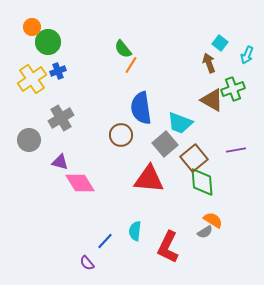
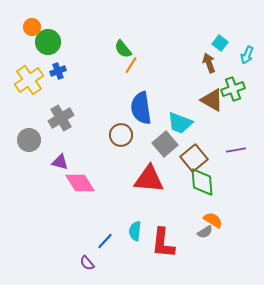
yellow cross: moved 3 px left, 1 px down
red L-shape: moved 5 px left, 4 px up; rotated 20 degrees counterclockwise
